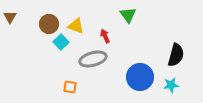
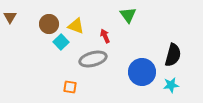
black semicircle: moved 3 px left
blue circle: moved 2 px right, 5 px up
